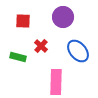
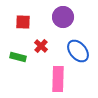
red square: moved 1 px down
pink rectangle: moved 2 px right, 3 px up
